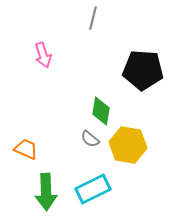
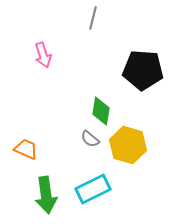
yellow hexagon: rotated 6 degrees clockwise
green arrow: moved 3 px down; rotated 6 degrees counterclockwise
